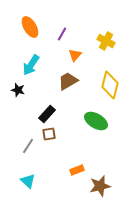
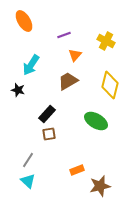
orange ellipse: moved 6 px left, 6 px up
purple line: moved 2 px right, 1 px down; rotated 40 degrees clockwise
gray line: moved 14 px down
